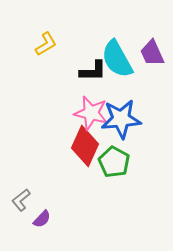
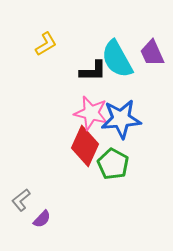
green pentagon: moved 1 px left, 2 px down
